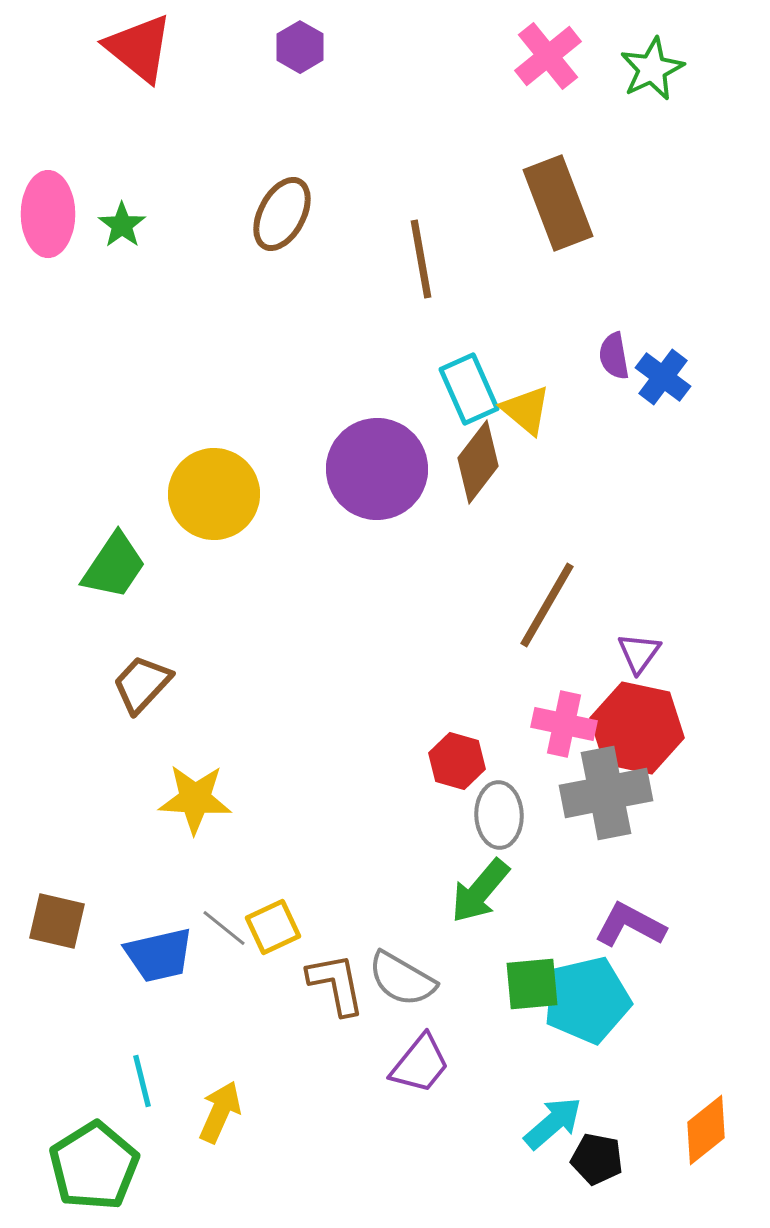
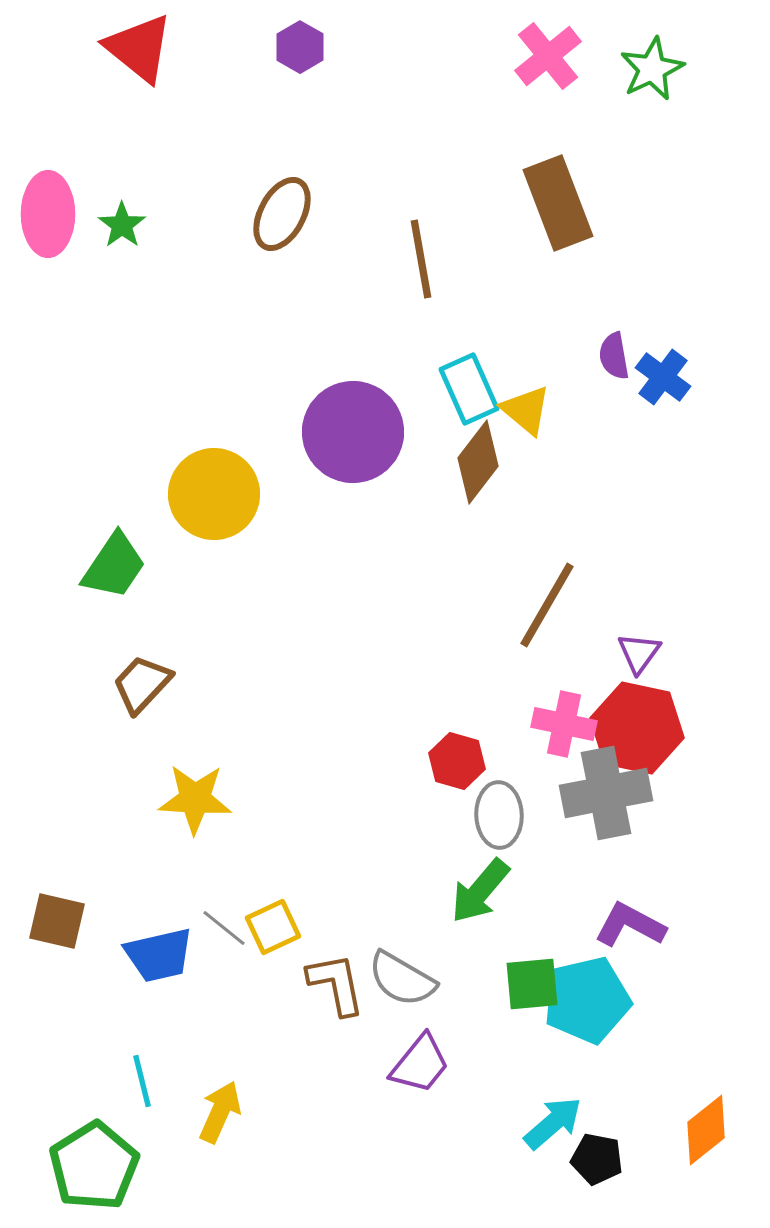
purple circle at (377, 469): moved 24 px left, 37 px up
